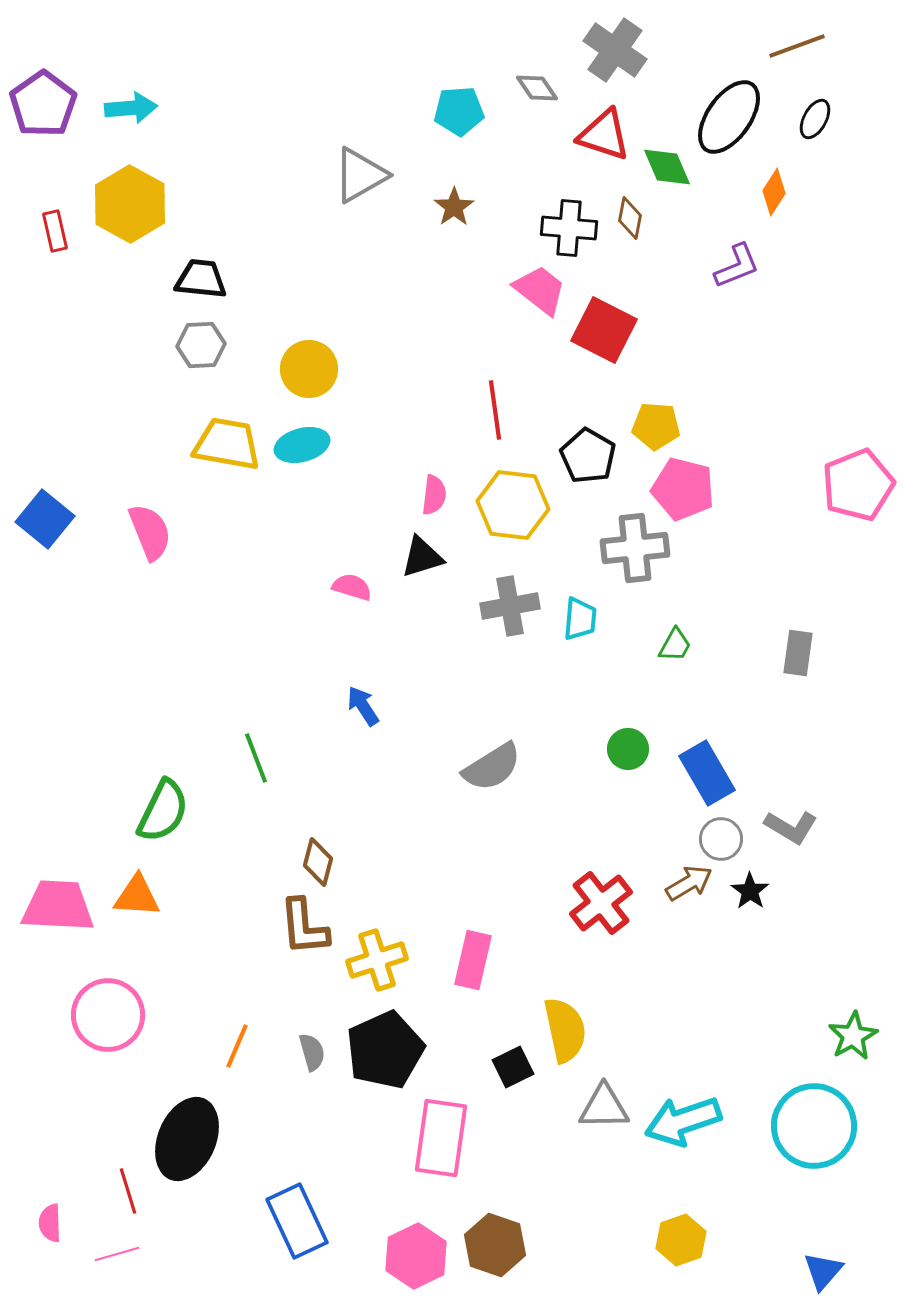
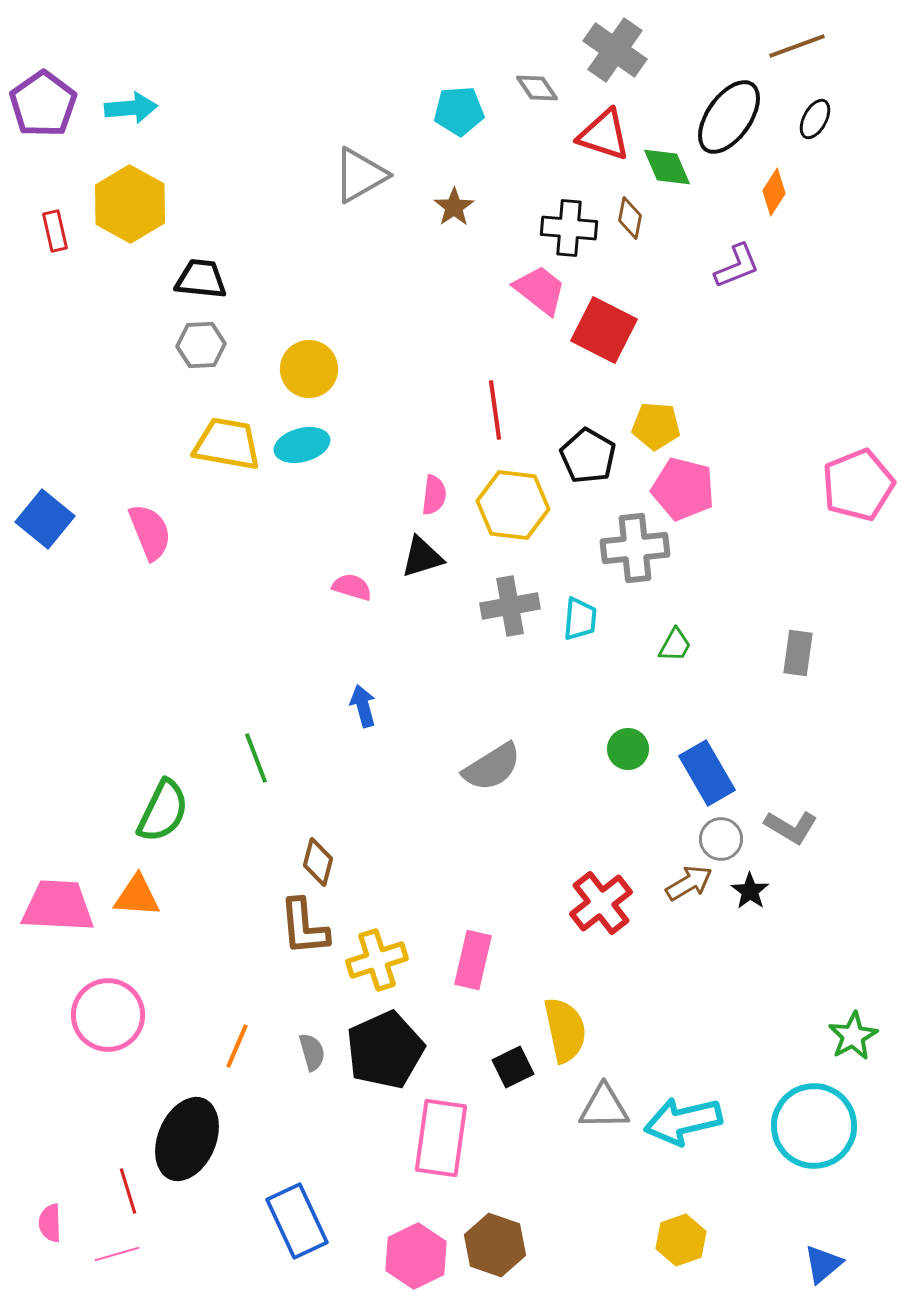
blue arrow at (363, 706): rotated 18 degrees clockwise
cyan arrow at (683, 1121): rotated 6 degrees clockwise
blue triangle at (823, 1271): moved 7 px up; rotated 9 degrees clockwise
